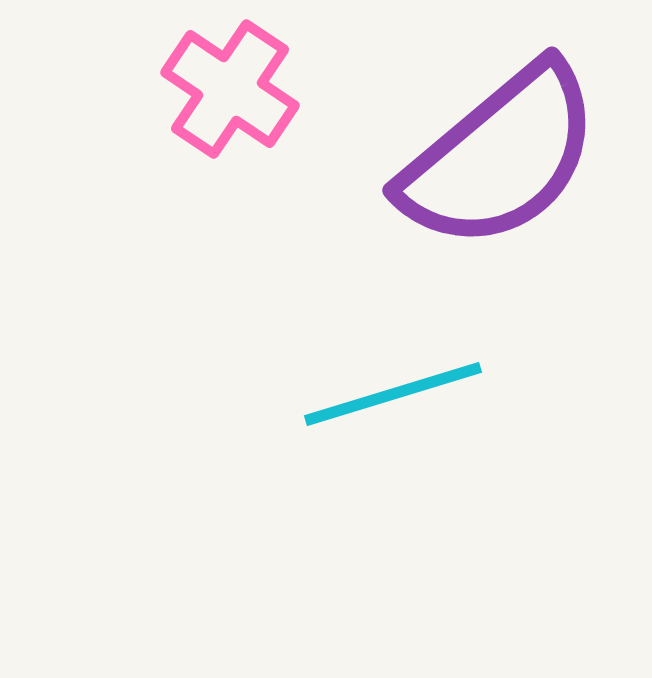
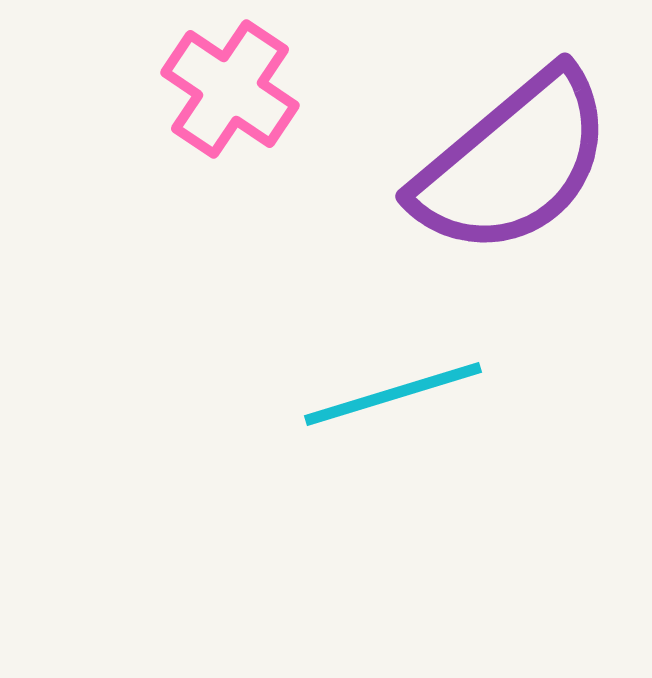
purple semicircle: moved 13 px right, 6 px down
